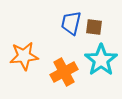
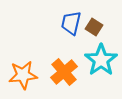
brown square: rotated 24 degrees clockwise
orange star: moved 1 px left, 19 px down
orange cross: rotated 12 degrees counterclockwise
